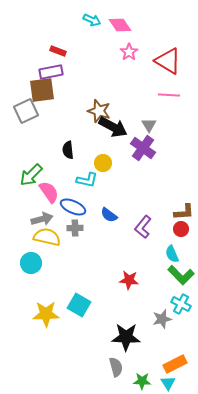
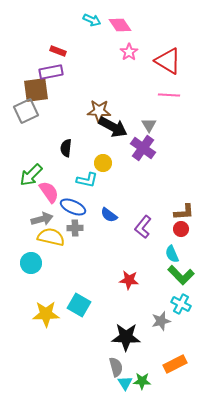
brown square: moved 6 px left
brown star: rotated 15 degrees counterclockwise
black semicircle: moved 2 px left, 2 px up; rotated 12 degrees clockwise
yellow semicircle: moved 4 px right
gray star: moved 1 px left, 2 px down
cyan triangle: moved 43 px left
